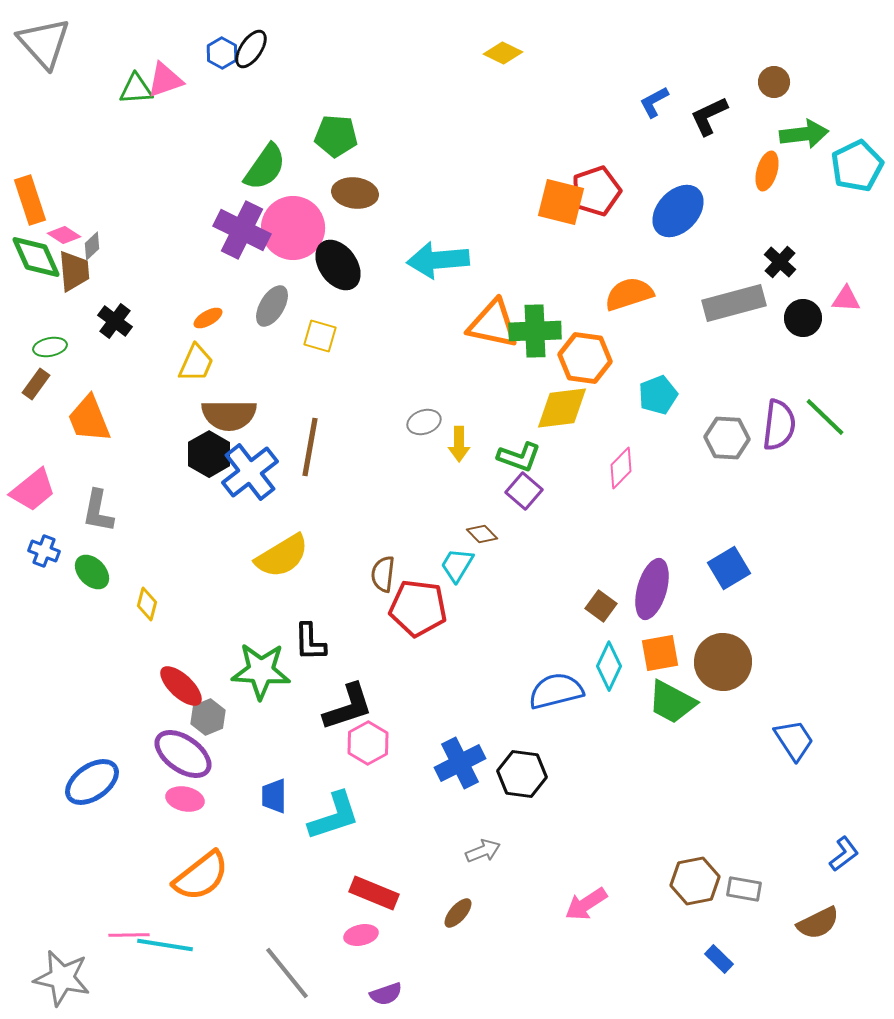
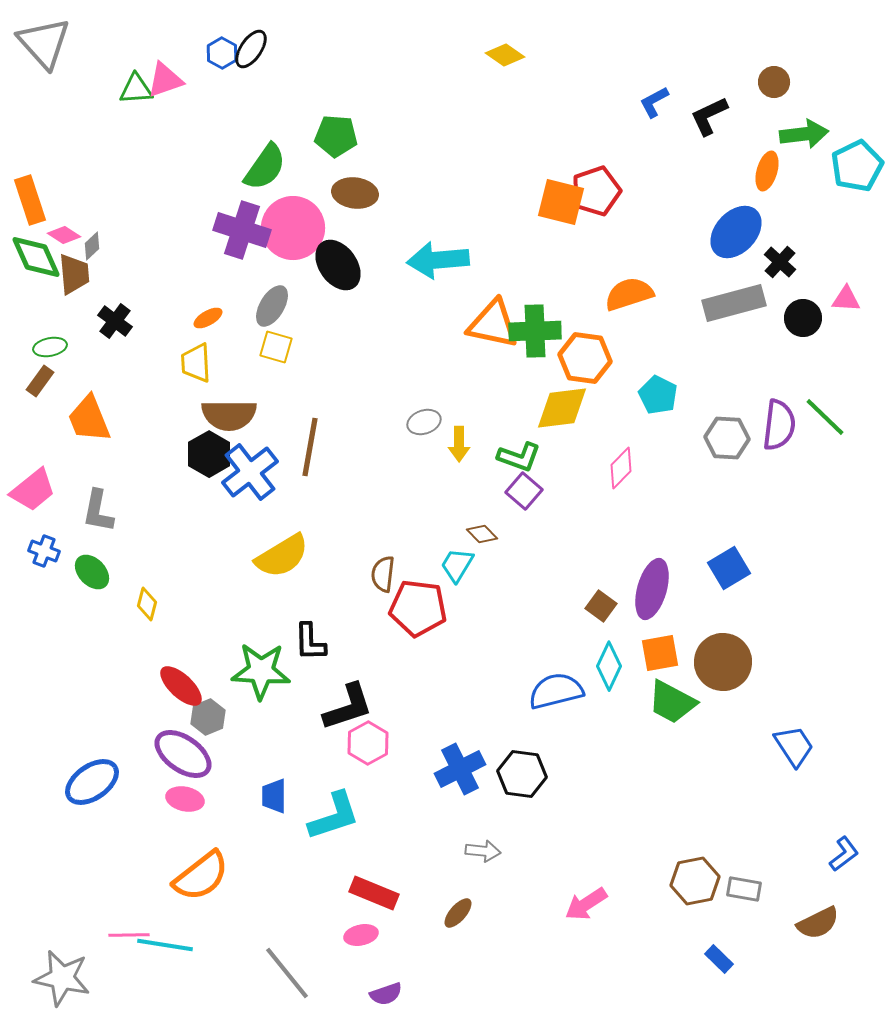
yellow diamond at (503, 53): moved 2 px right, 2 px down; rotated 9 degrees clockwise
blue ellipse at (678, 211): moved 58 px right, 21 px down
purple cross at (242, 230): rotated 8 degrees counterclockwise
brown trapezoid at (74, 271): moved 3 px down
yellow square at (320, 336): moved 44 px left, 11 px down
yellow trapezoid at (196, 363): rotated 153 degrees clockwise
brown rectangle at (36, 384): moved 4 px right, 3 px up
cyan pentagon at (658, 395): rotated 24 degrees counterclockwise
blue trapezoid at (794, 740): moved 6 px down
blue cross at (460, 763): moved 6 px down
gray arrow at (483, 851): rotated 28 degrees clockwise
